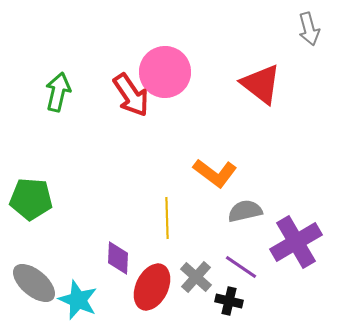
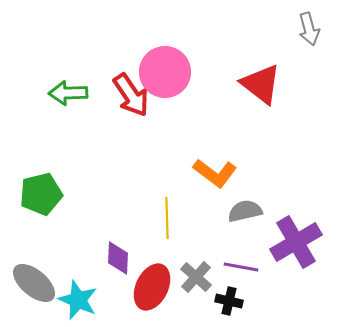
green arrow: moved 10 px right, 1 px down; rotated 105 degrees counterclockwise
green pentagon: moved 10 px right, 5 px up; rotated 18 degrees counterclockwise
purple line: rotated 24 degrees counterclockwise
